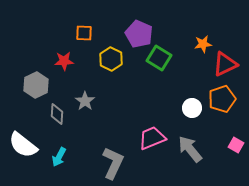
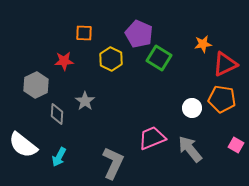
orange pentagon: rotated 28 degrees clockwise
